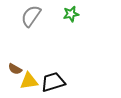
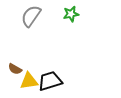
black trapezoid: moved 3 px left, 1 px up
